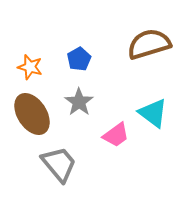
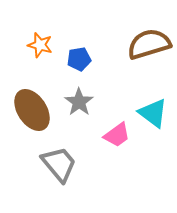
blue pentagon: rotated 20 degrees clockwise
orange star: moved 10 px right, 22 px up
brown ellipse: moved 4 px up
pink trapezoid: moved 1 px right
